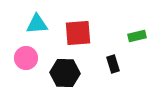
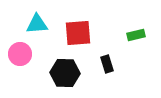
green rectangle: moved 1 px left, 1 px up
pink circle: moved 6 px left, 4 px up
black rectangle: moved 6 px left
